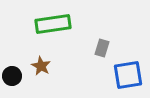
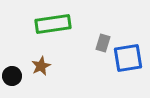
gray rectangle: moved 1 px right, 5 px up
brown star: rotated 18 degrees clockwise
blue square: moved 17 px up
